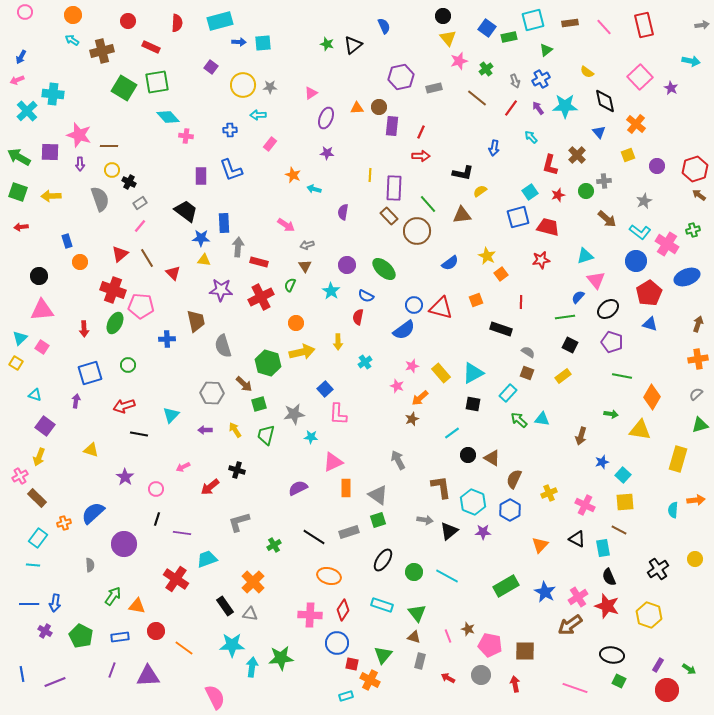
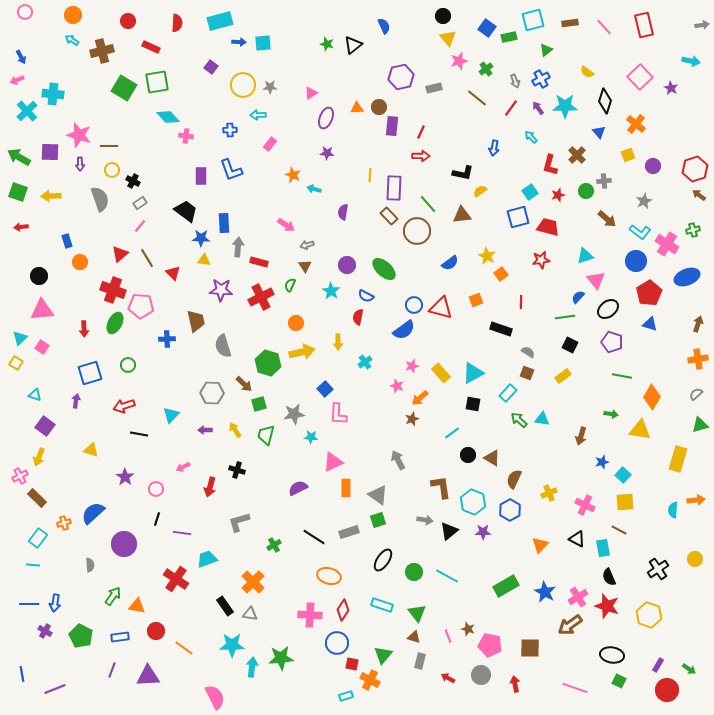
blue arrow at (21, 57): rotated 56 degrees counterclockwise
black diamond at (605, 101): rotated 30 degrees clockwise
purple circle at (657, 166): moved 4 px left
black cross at (129, 182): moved 4 px right, 1 px up
red arrow at (210, 487): rotated 36 degrees counterclockwise
brown square at (525, 651): moved 5 px right, 3 px up
purple line at (55, 682): moved 7 px down
